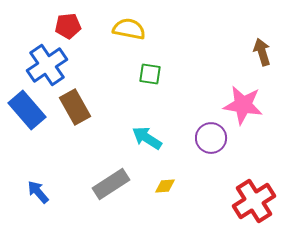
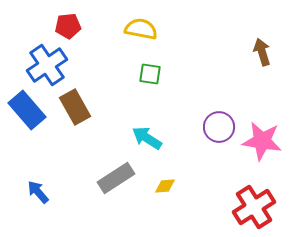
yellow semicircle: moved 12 px right
pink star: moved 19 px right, 36 px down
purple circle: moved 8 px right, 11 px up
gray rectangle: moved 5 px right, 6 px up
red cross: moved 6 px down
